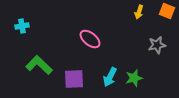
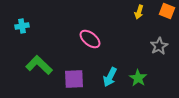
gray star: moved 2 px right, 1 px down; rotated 18 degrees counterclockwise
green star: moved 4 px right; rotated 24 degrees counterclockwise
